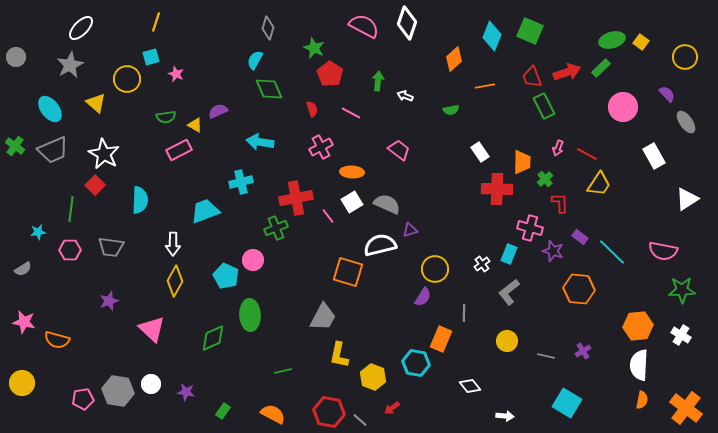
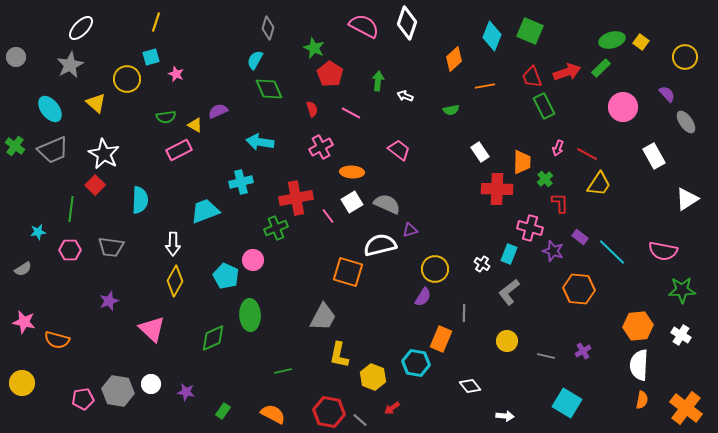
white cross at (482, 264): rotated 21 degrees counterclockwise
